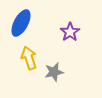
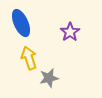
blue ellipse: rotated 52 degrees counterclockwise
gray star: moved 5 px left, 6 px down
